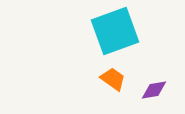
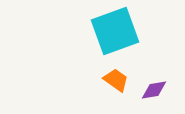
orange trapezoid: moved 3 px right, 1 px down
